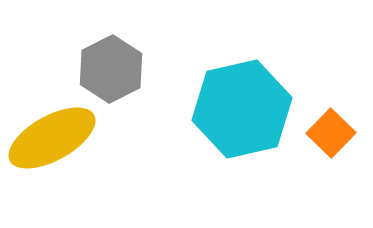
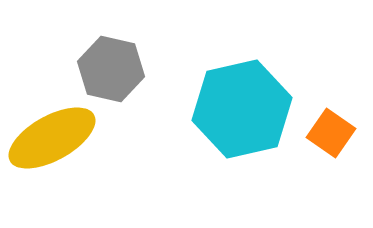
gray hexagon: rotated 20 degrees counterclockwise
orange square: rotated 9 degrees counterclockwise
